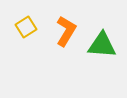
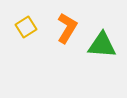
orange L-shape: moved 1 px right, 3 px up
